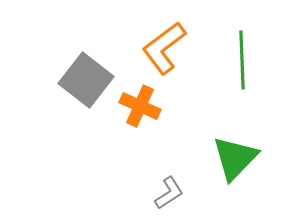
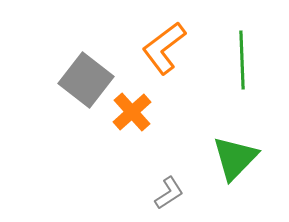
orange cross: moved 8 px left, 6 px down; rotated 24 degrees clockwise
